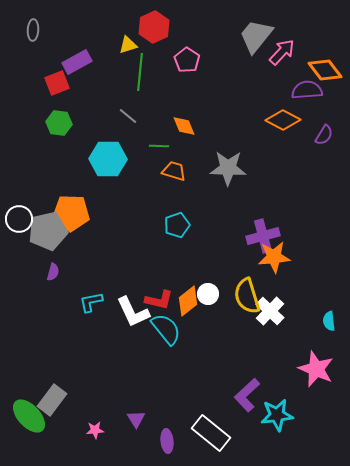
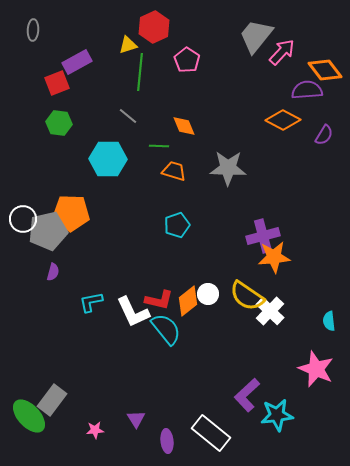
white circle at (19, 219): moved 4 px right
yellow semicircle at (247, 296): rotated 39 degrees counterclockwise
